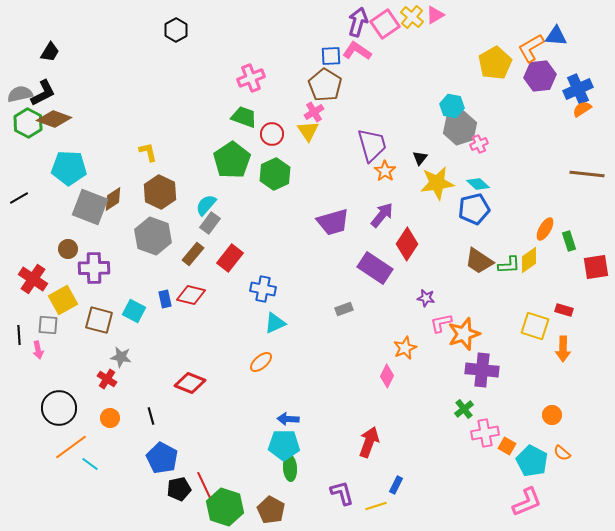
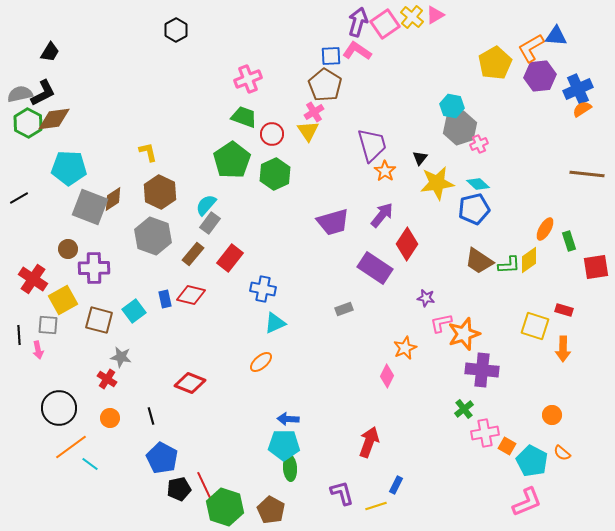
pink cross at (251, 78): moved 3 px left, 1 px down
brown diamond at (54, 119): rotated 28 degrees counterclockwise
cyan square at (134, 311): rotated 25 degrees clockwise
